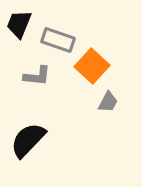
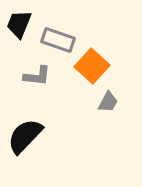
black semicircle: moved 3 px left, 4 px up
